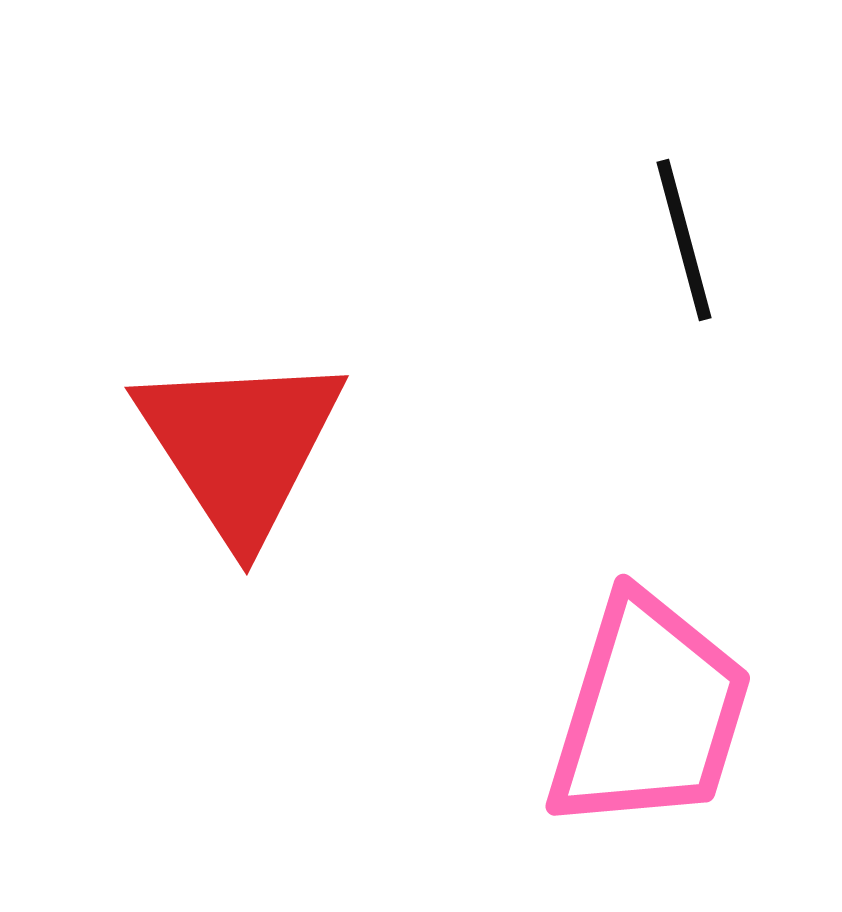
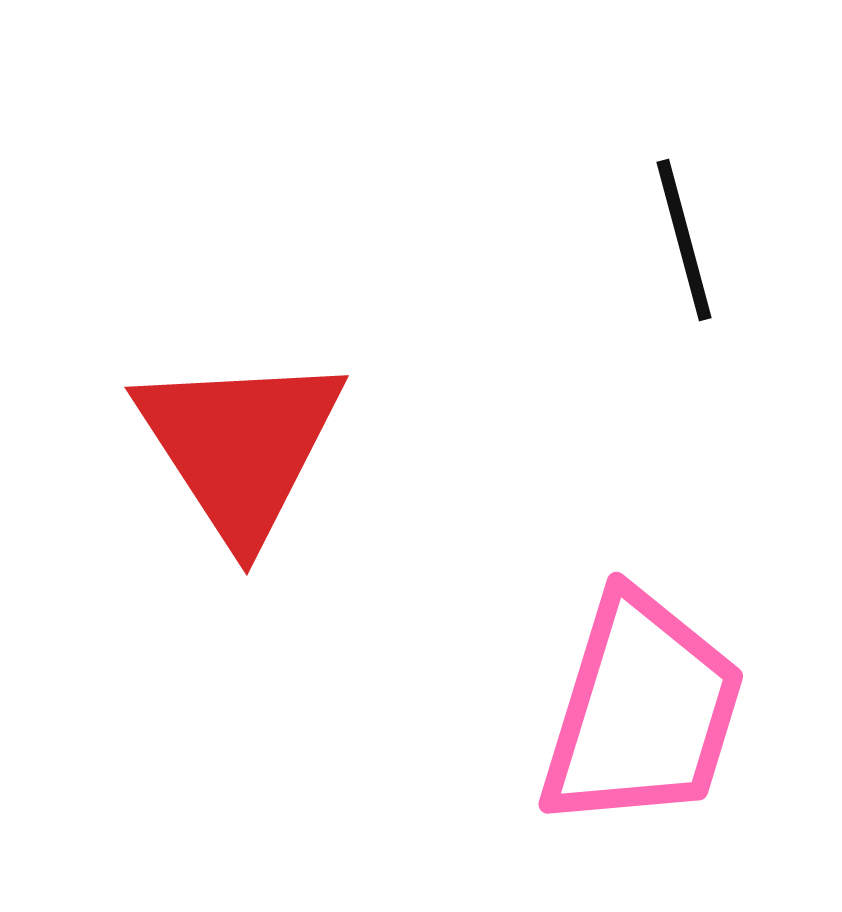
pink trapezoid: moved 7 px left, 2 px up
